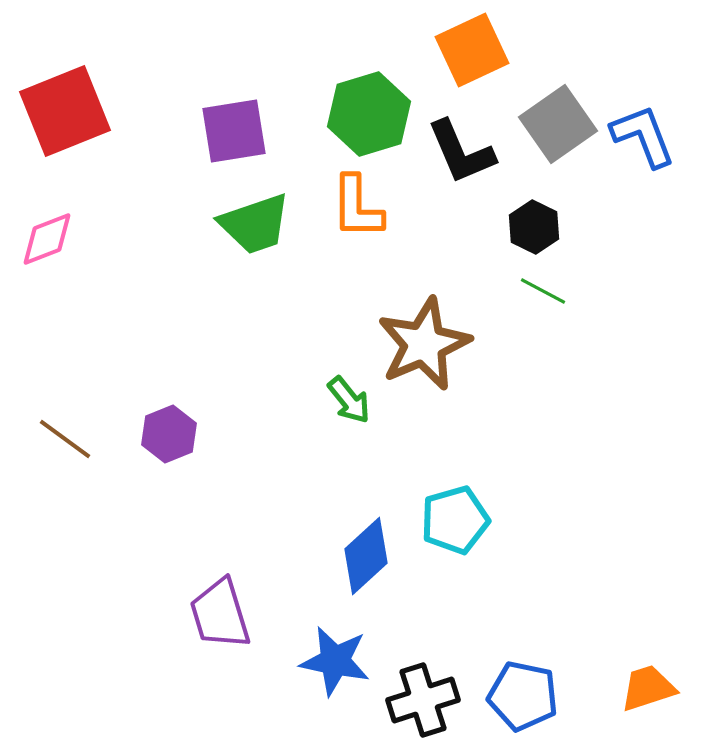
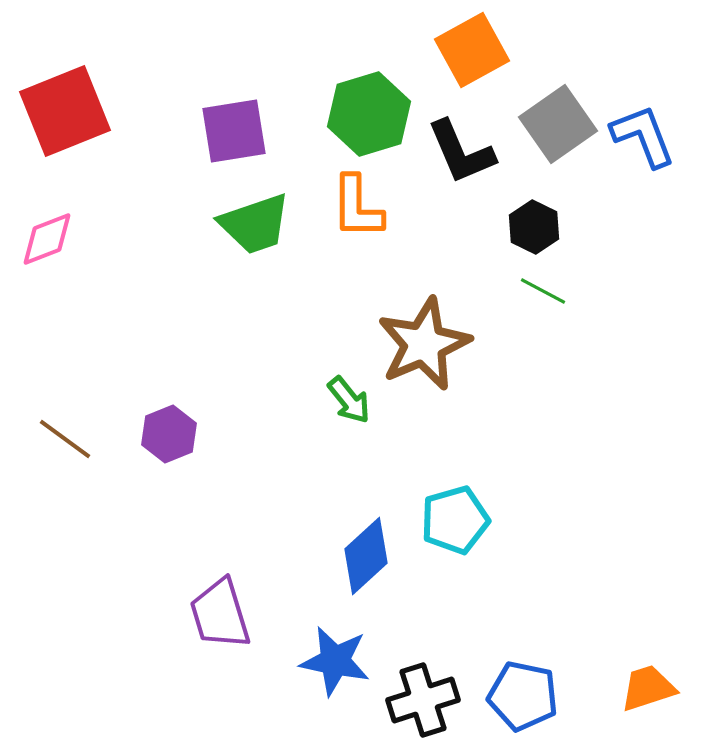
orange square: rotated 4 degrees counterclockwise
